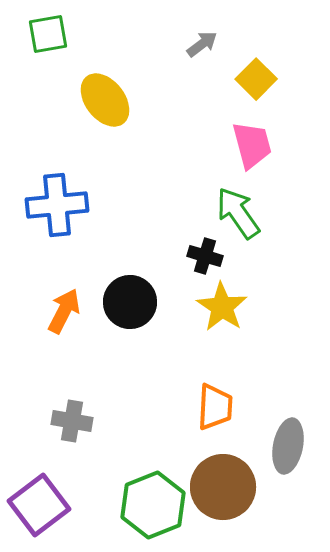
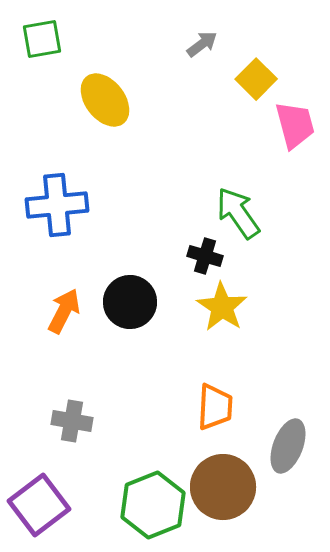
green square: moved 6 px left, 5 px down
pink trapezoid: moved 43 px right, 20 px up
gray ellipse: rotated 10 degrees clockwise
